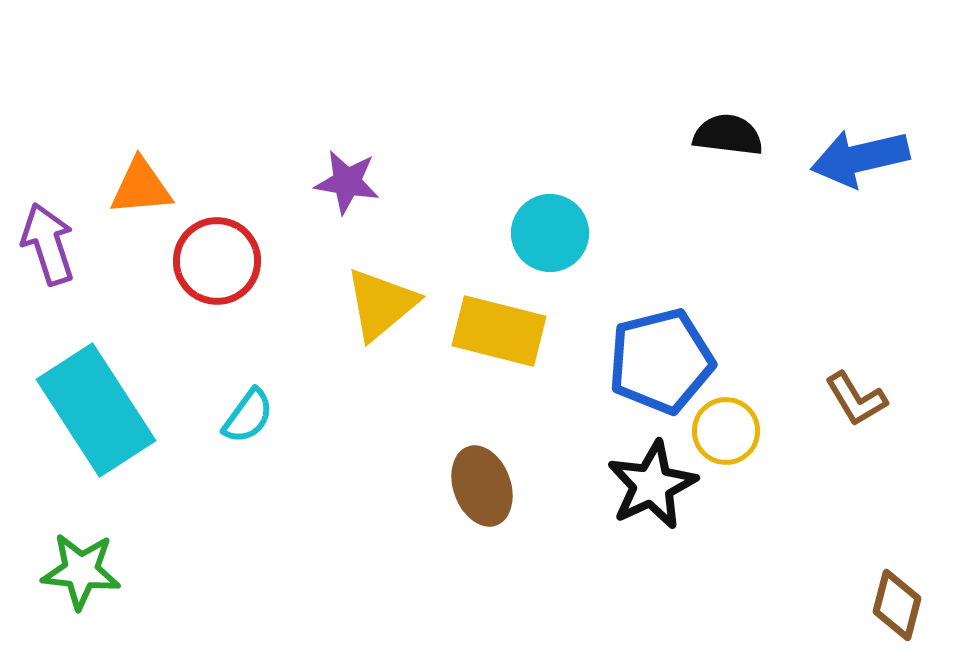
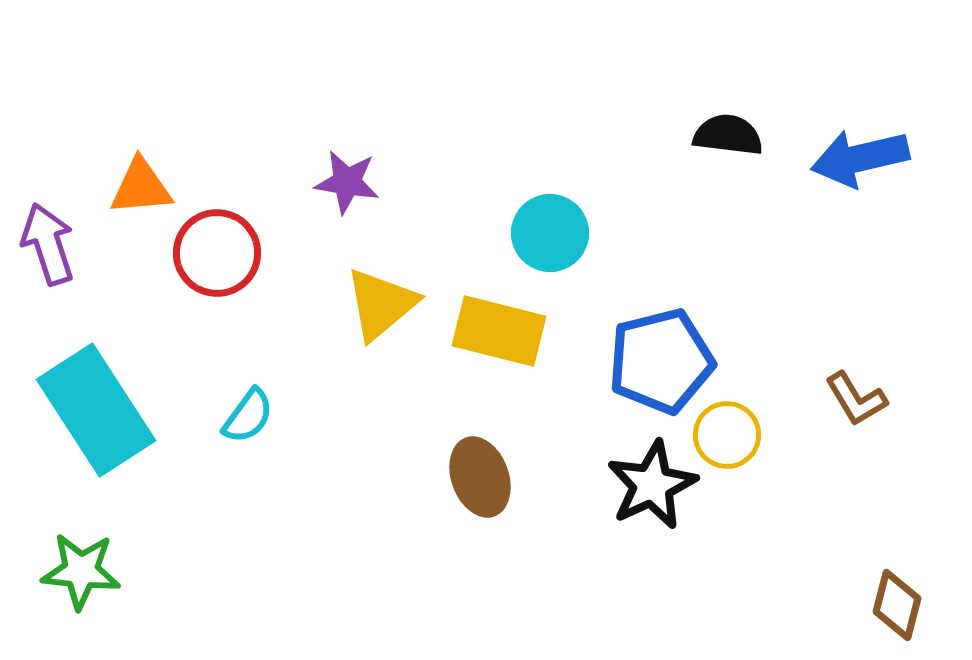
red circle: moved 8 px up
yellow circle: moved 1 px right, 4 px down
brown ellipse: moved 2 px left, 9 px up
